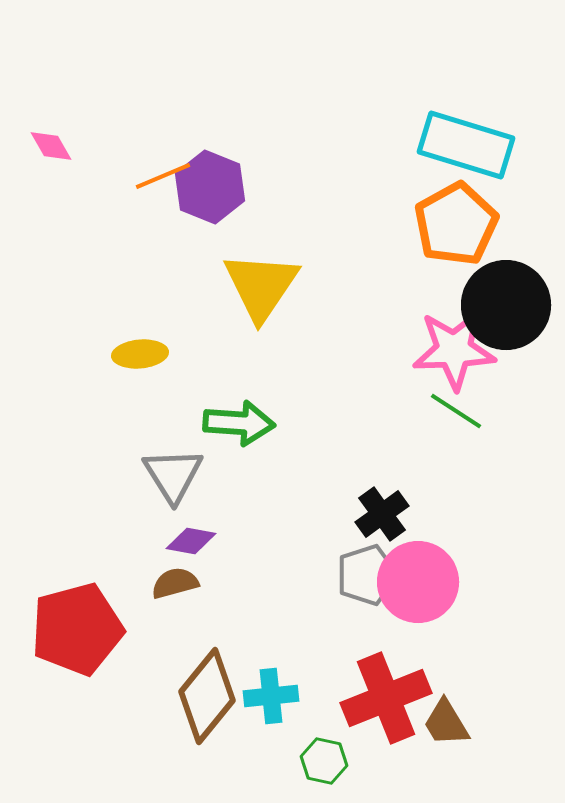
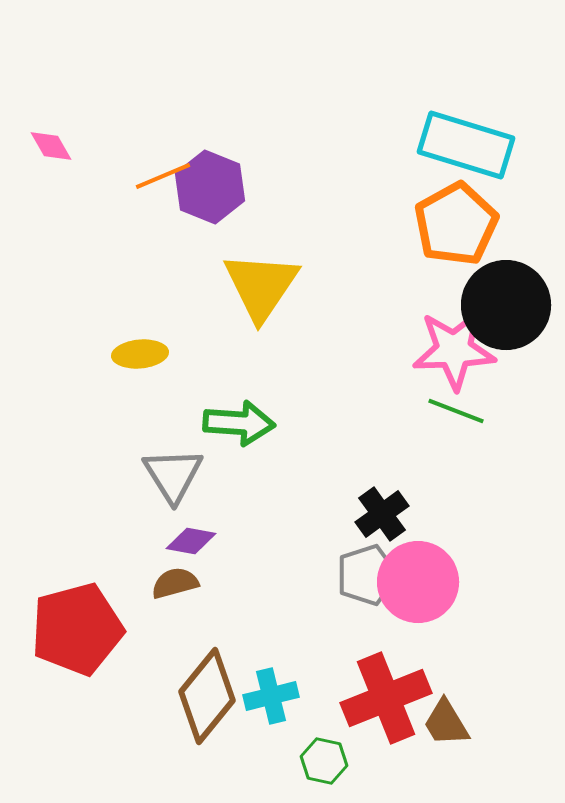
green line: rotated 12 degrees counterclockwise
cyan cross: rotated 8 degrees counterclockwise
